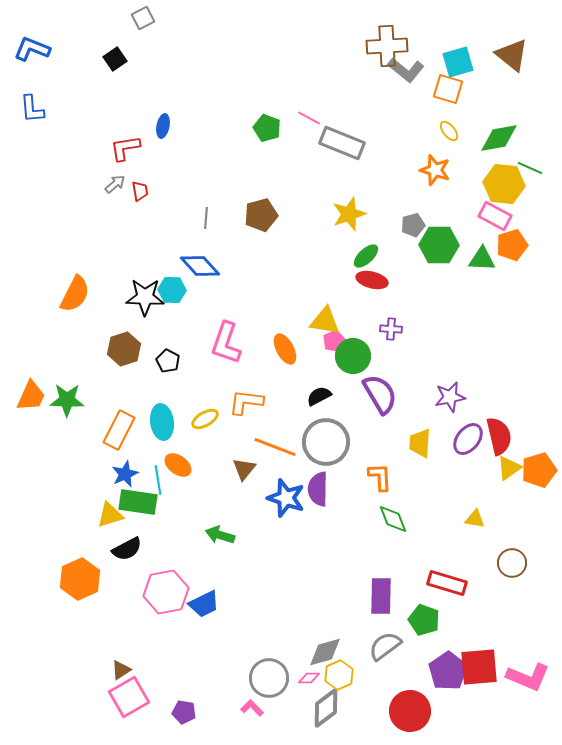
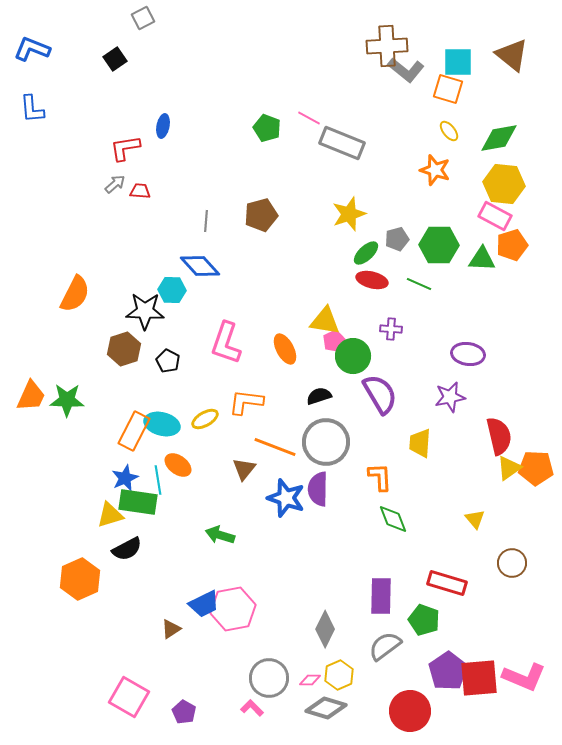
cyan square at (458, 62): rotated 16 degrees clockwise
green line at (530, 168): moved 111 px left, 116 px down
red trapezoid at (140, 191): rotated 75 degrees counterclockwise
gray line at (206, 218): moved 3 px down
gray pentagon at (413, 225): moved 16 px left, 14 px down
green ellipse at (366, 256): moved 3 px up
black star at (145, 297): moved 14 px down
black semicircle at (319, 396): rotated 10 degrees clockwise
cyan ellipse at (162, 422): moved 2 px down; rotated 68 degrees counterclockwise
orange rectangle at (119, 430): moved 15 px right, 1 px down
purple ellipse at (468, 439): moved 85 px up; rotated 60 degrees clockwise
orange pentagon at (539, 470): moved 3 px left, 2 px up; rotated 20 degrees clockwise
blue star at (125, 474): moved 4 px down
yellow triangle at (475, 519): rotated 40 degrees clockwise
pink hexagon at (166, 592): moved 67 px right, 17 px down
gray diamond at (325, 652): moved 23 px up; rotated 48 degrees counterclockwise
red square at (479, 667): moved 11 px down
brown triangle at (121, 670): moved 50 px right, 41 px up
pink L-shape at (528, 677): moved 4 px left
pink diamond at (309, 678): moved 1 px right, 2 px down
pink square at (129, 697): rotated 30 degrees counterclockwise
gray diamond at (326, 708): rotated 54 degrees clockwise
purple pentagon at (184, 712): rotated 20 degrees clockwise
